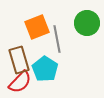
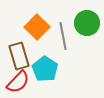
orange square: rotated 25 degrees counterclockwise
gray line: moved 6 px right, 3 px up
brown rectangle: moved 4 px up
red semicircle: moved 2 px left
